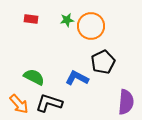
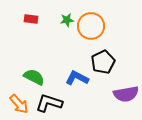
purple semicircle: moved 8 px up; rotated 75 degrees clockwise
